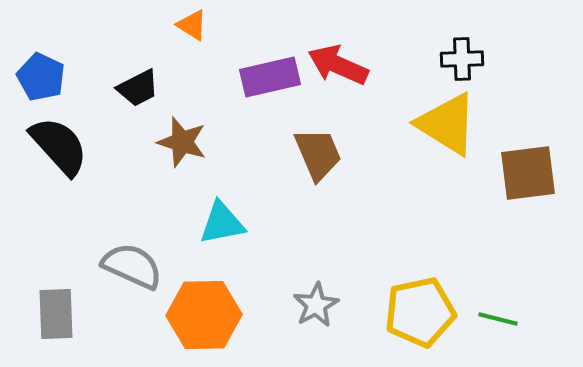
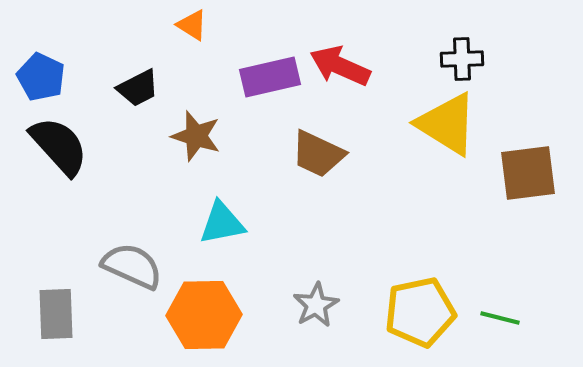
red arrow: moved 2 px right, 1 px down
brown star: moved 14 px right, 6 px up
brown trapezoid: rotated 138 degrees clockwise
green line: moved 2 px right, 1 px up
